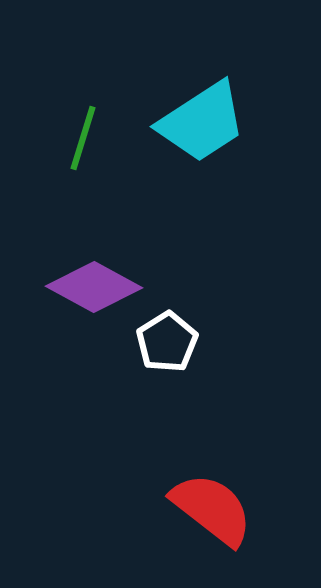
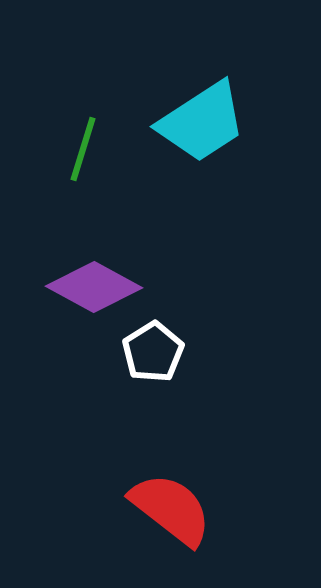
green line: moved 11 px down
white pentagon: moved 14 px left, 10 px down
red semicircle: moved 41 px left
